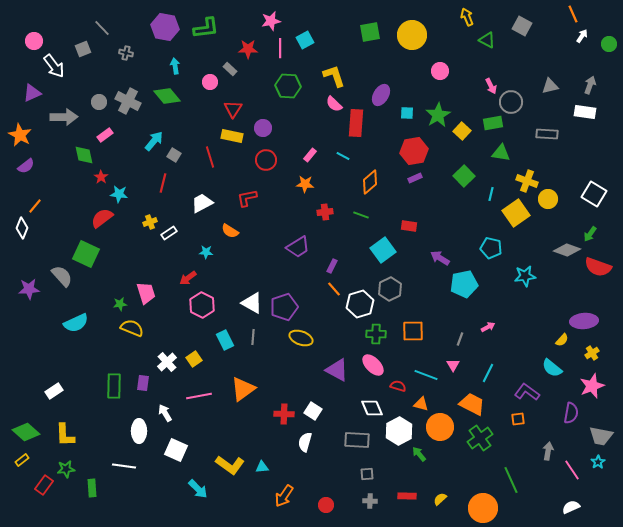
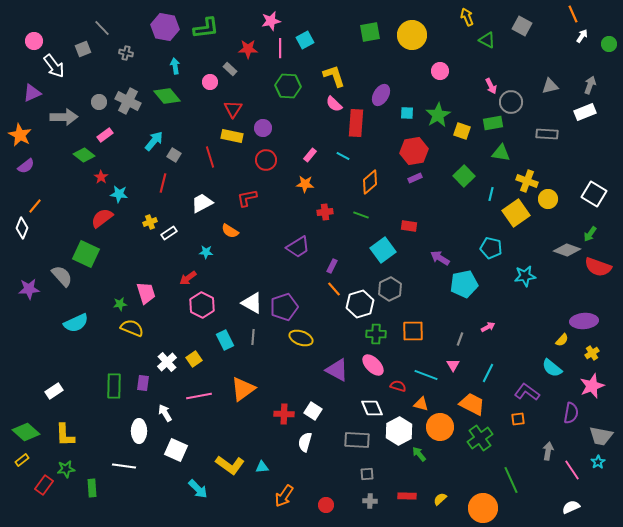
white rectangle at (585, 112): rotated 30 degrees counterclockwise
yellow square at (462, 131): rotated 24 degrees counterclockwise
green diamond at (84, 155): rotated 40 degrees counterclockwise
